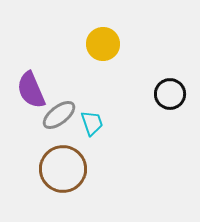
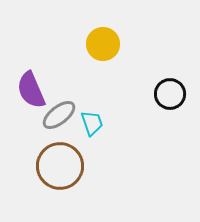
brown circle: moved 3 px left, 3 px up
